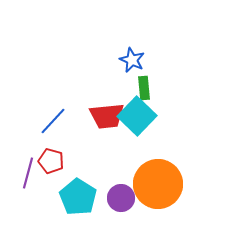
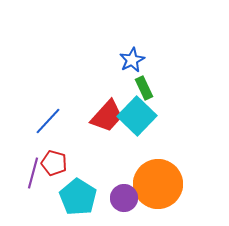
blue star: rotated 20 degrees clockwise
green rectangle: rotated 20 degrees counterclockwise
red trapezoid: rotated 42 degrees counterclockwise
blue line: moved 5 px left
red pentagon: moved 3 px right, 2 px down
purple line: moved 5 px right
purple circle: moved 3 px right
